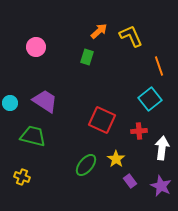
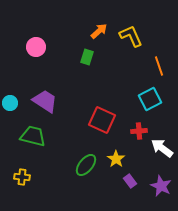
cyan square: rotated 10 degrees clockwise
white arrow: rotated 60 degrees counterclockwise
yellow cross: rotated 14 degrees counterclockwise
